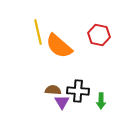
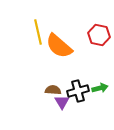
black cross: rotated 20 degrees counterclockwise
green arrow: moved 1 px left, 13 px up; rotated 105 degrees counterclockwise
